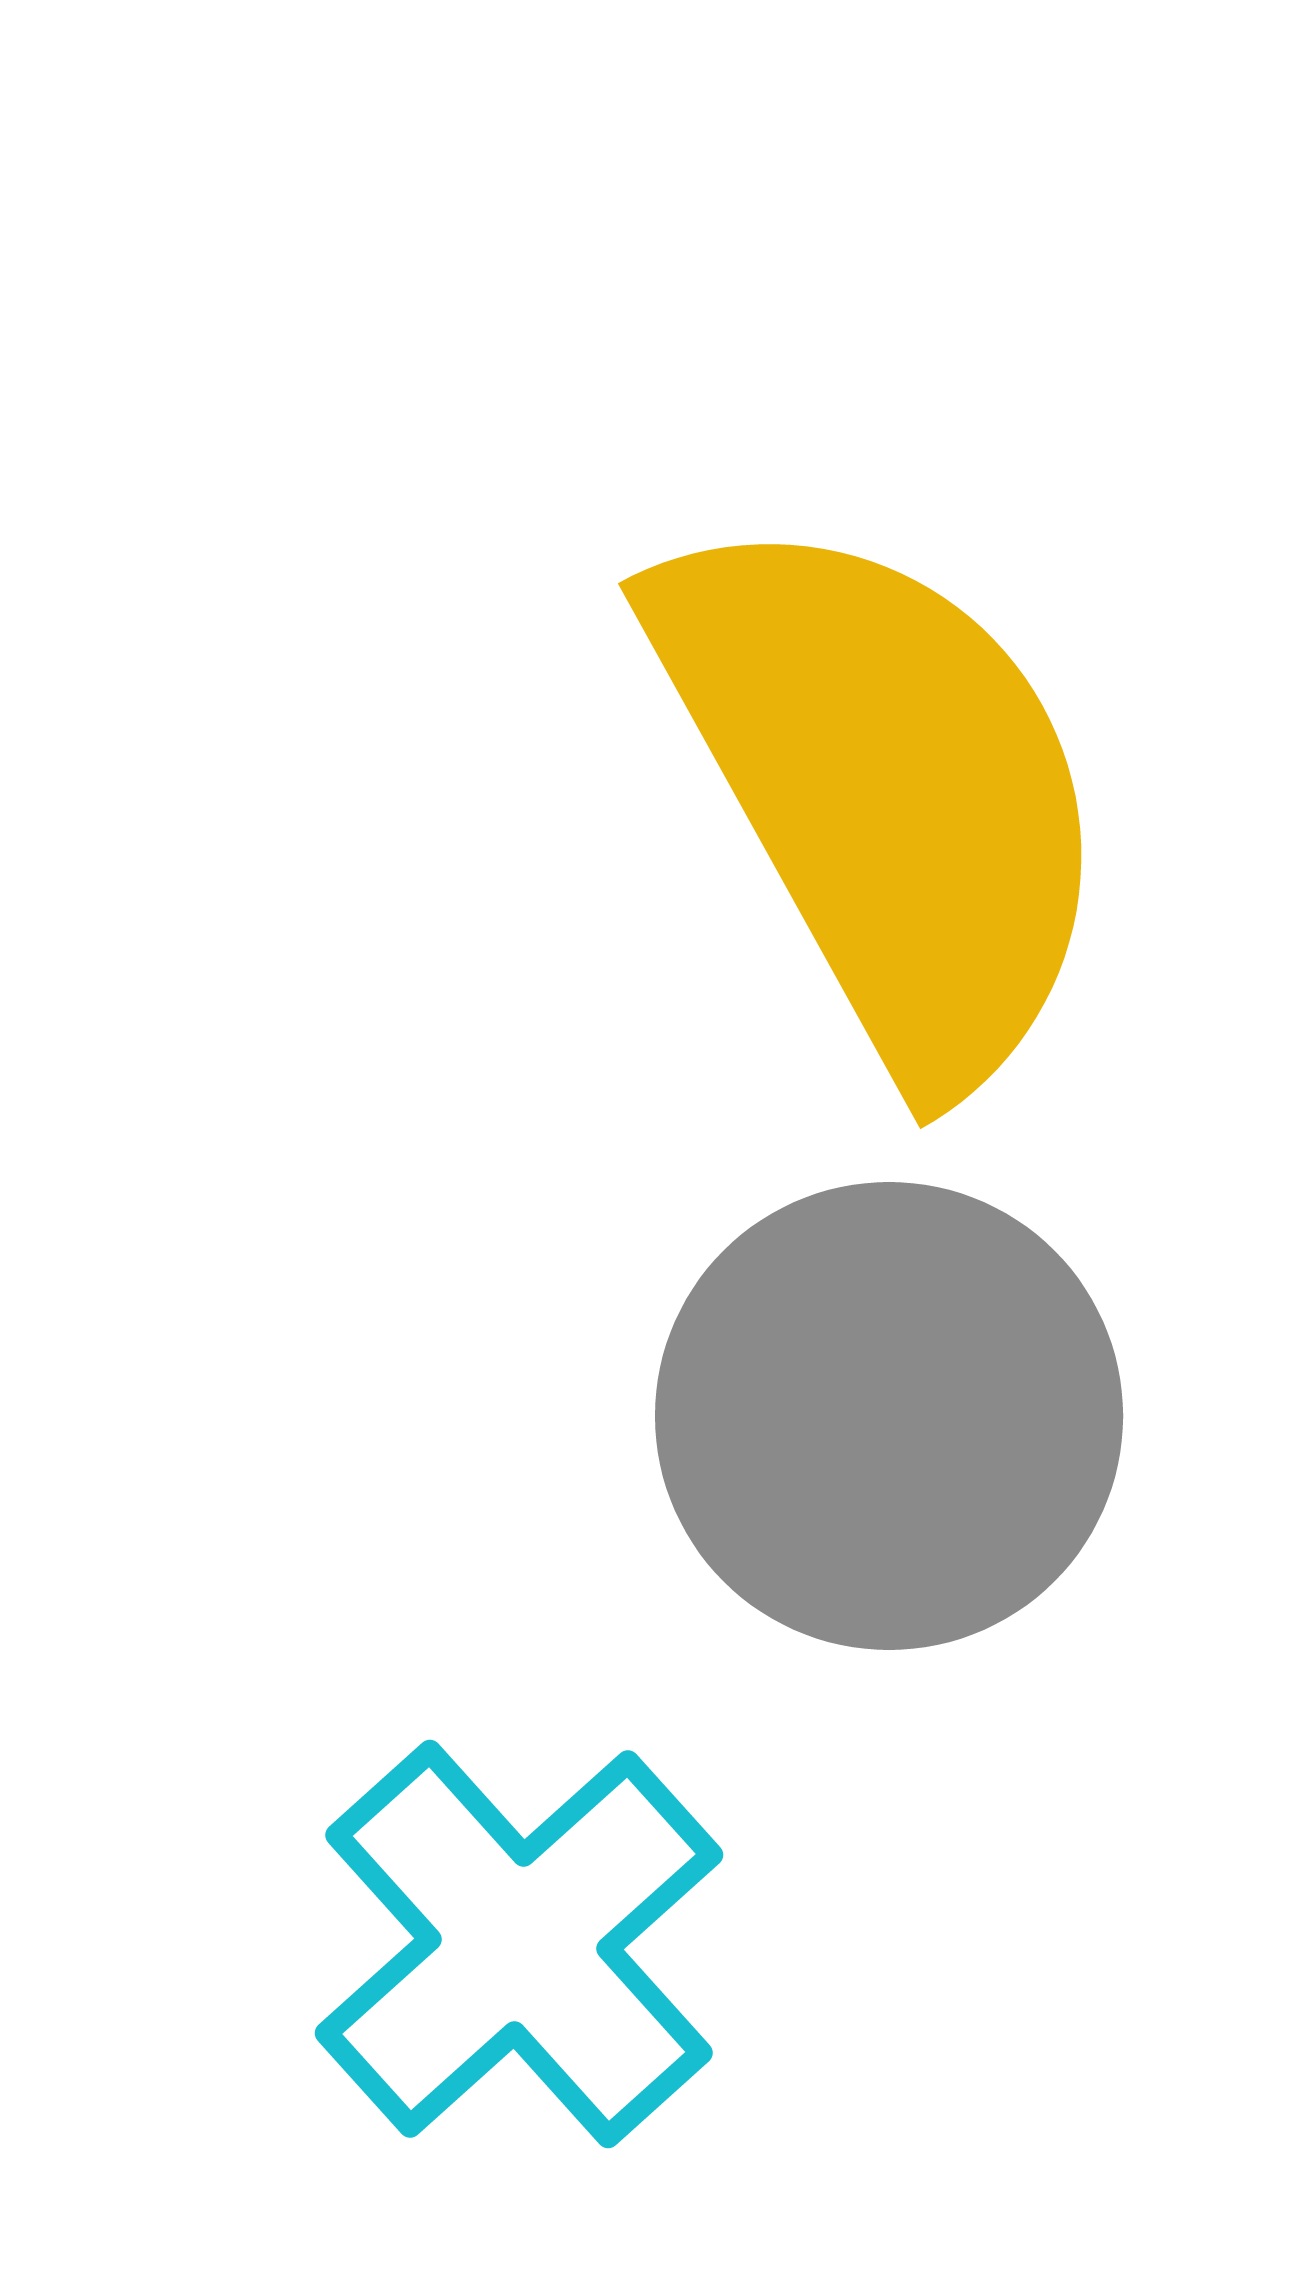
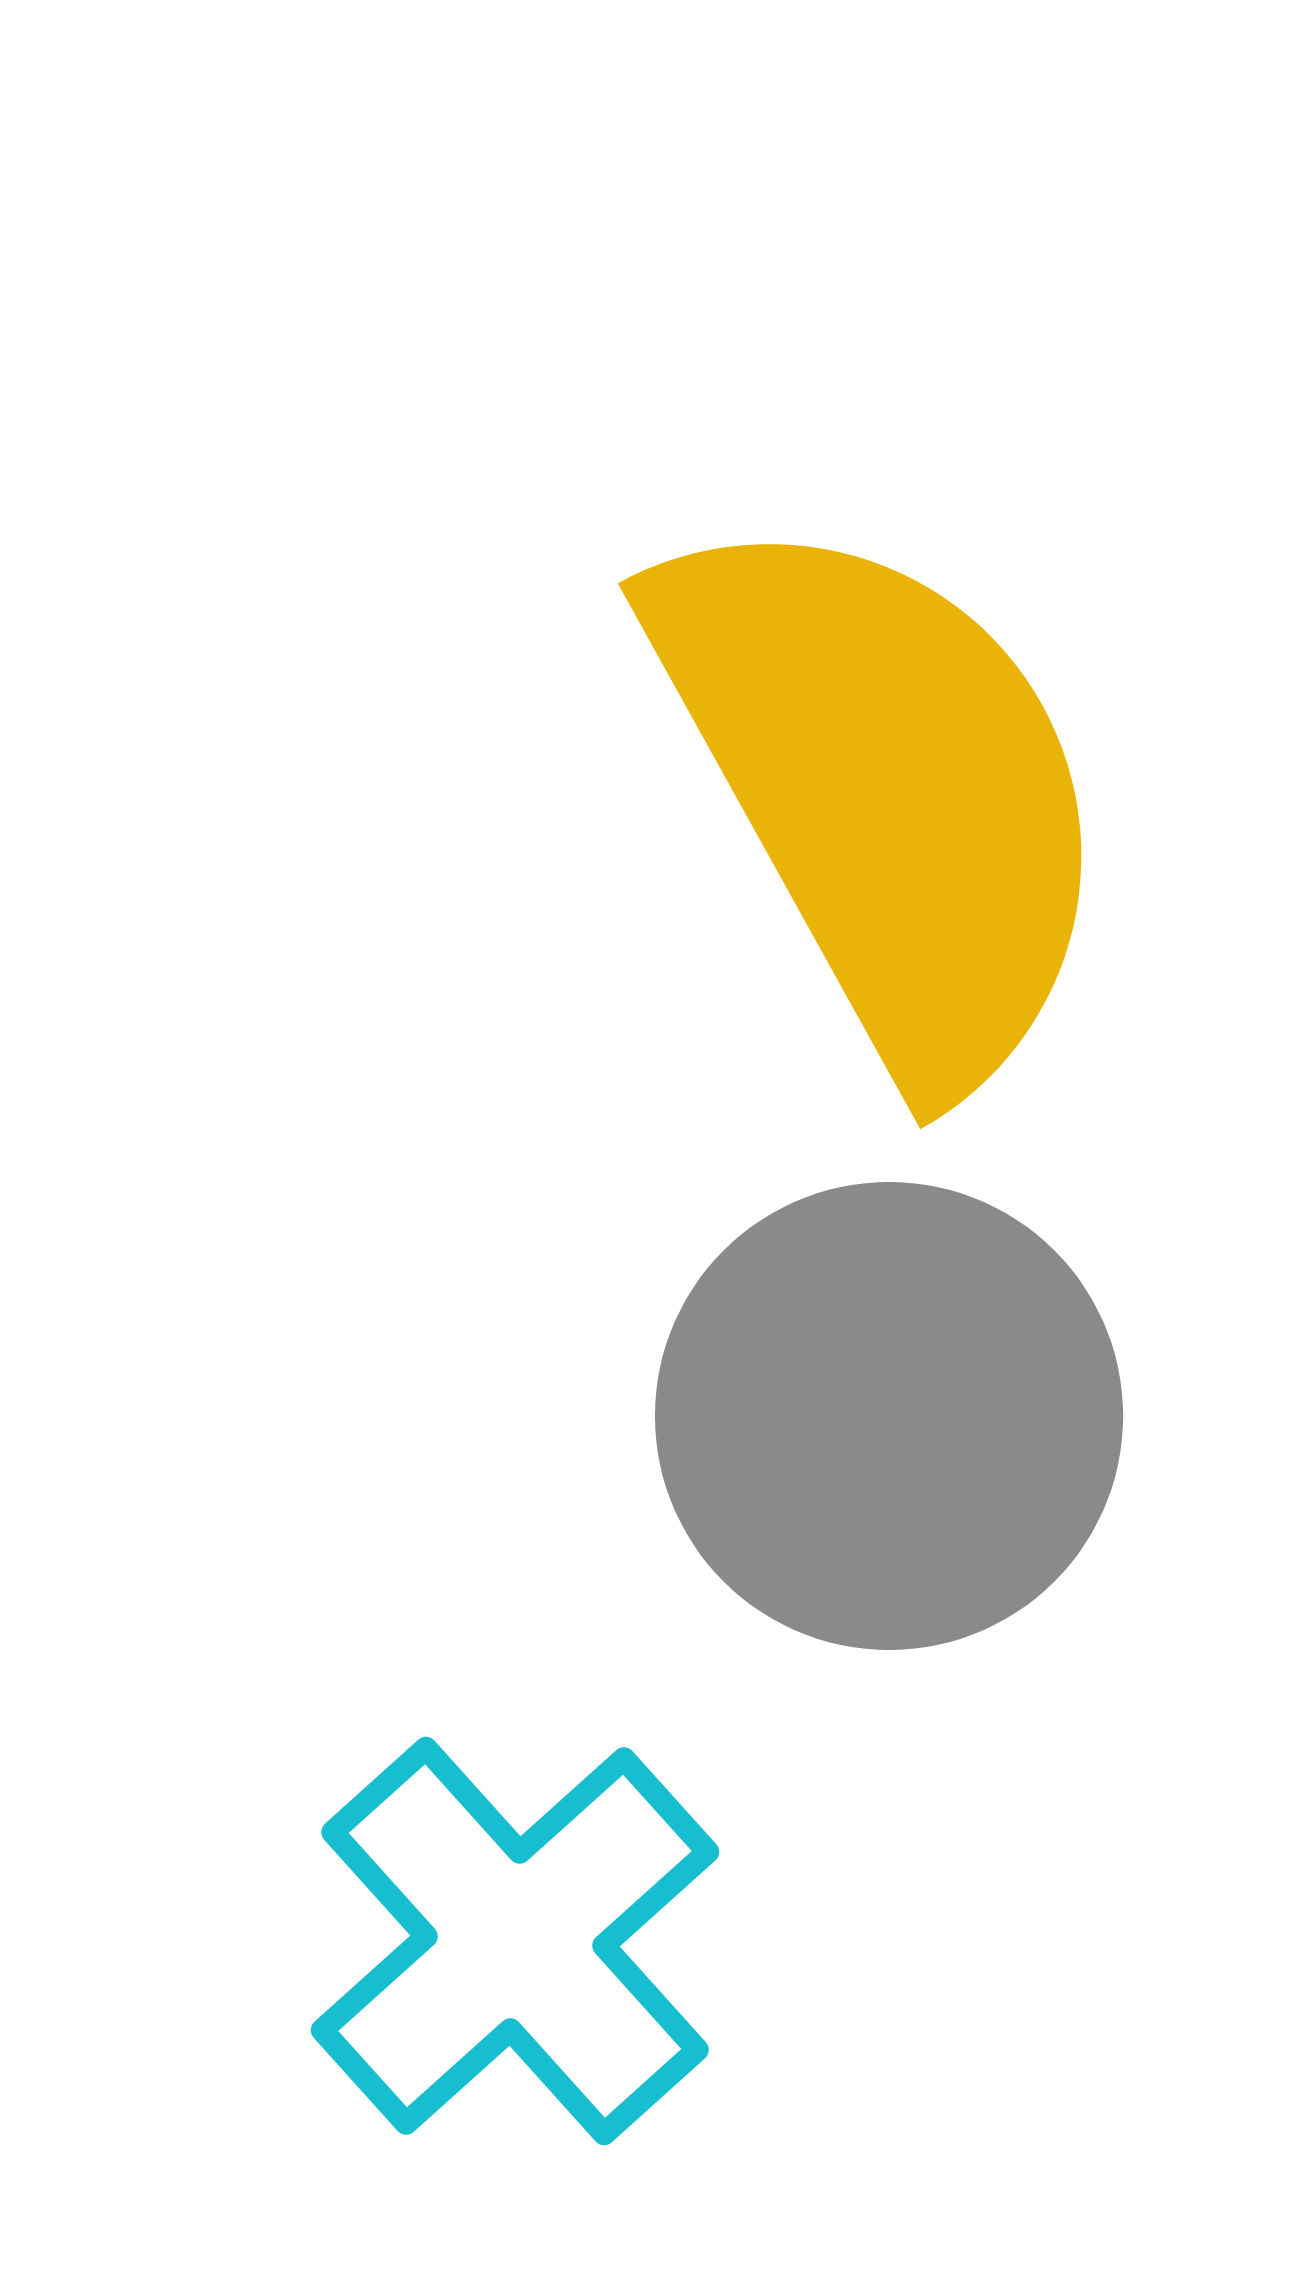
cyan cross: moved 4 px left, 3 px up
